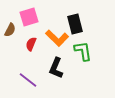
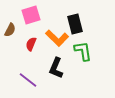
pink square: moved 2 px right, 2 px up
